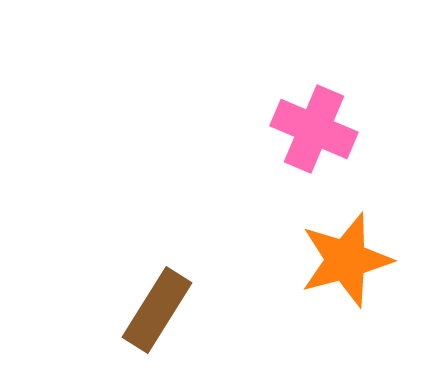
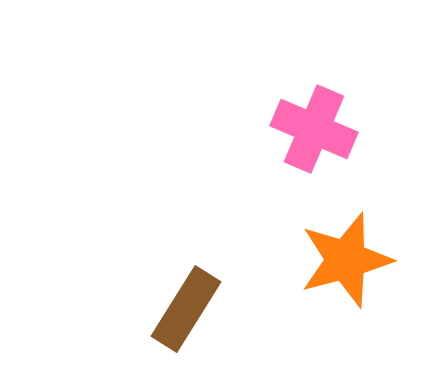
brown rectangle: moved 29 px right, 1 px up
